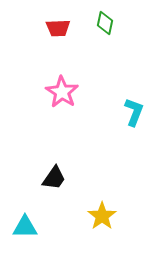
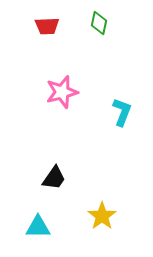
green diamond: moved 6 px left
red trapezoid: moved 11 px left, 2 px up
pink star: rotated 24 degrees clockwise
cyan L-shape: moved 12 px left
cyan triangle: moved 13 px right
